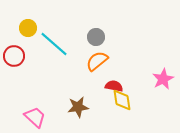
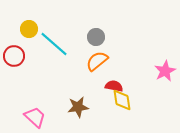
yellow circle: moved 1 px right, 1 px down
pink star: moved 2 px right, 8 px up
